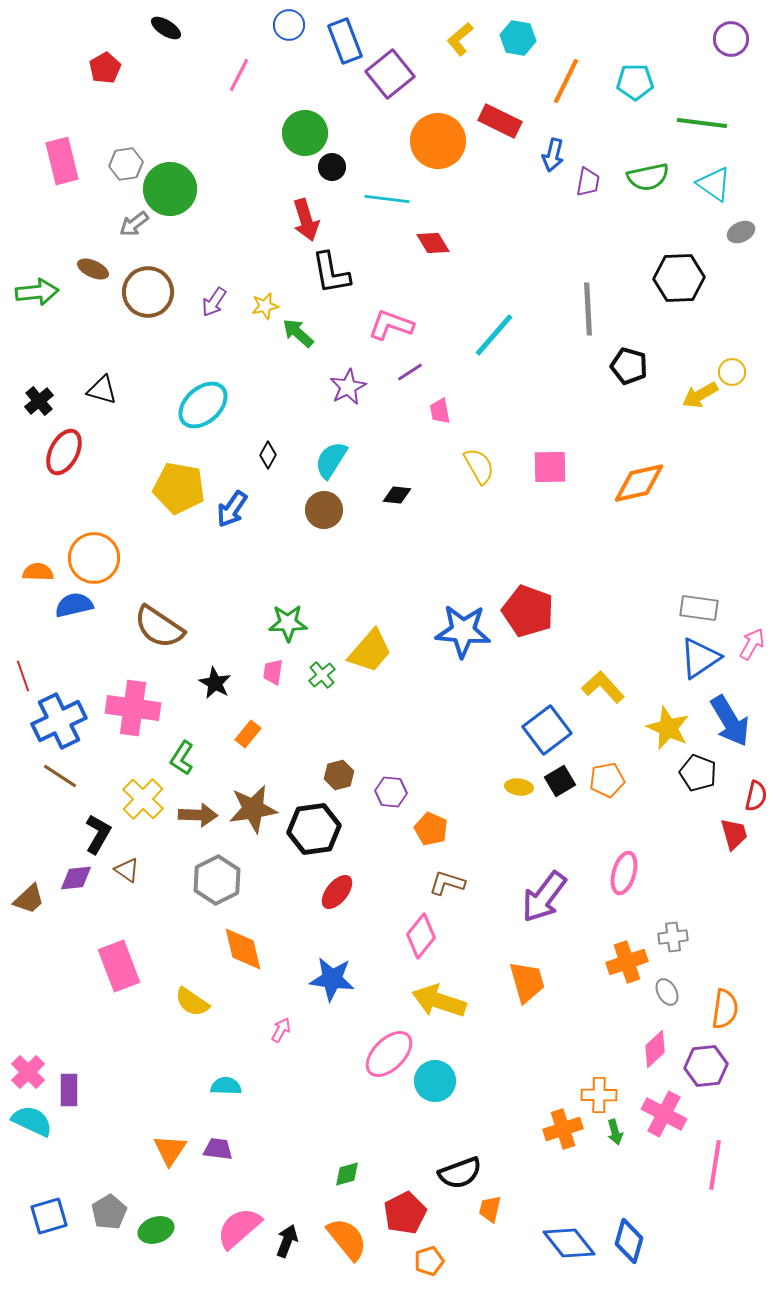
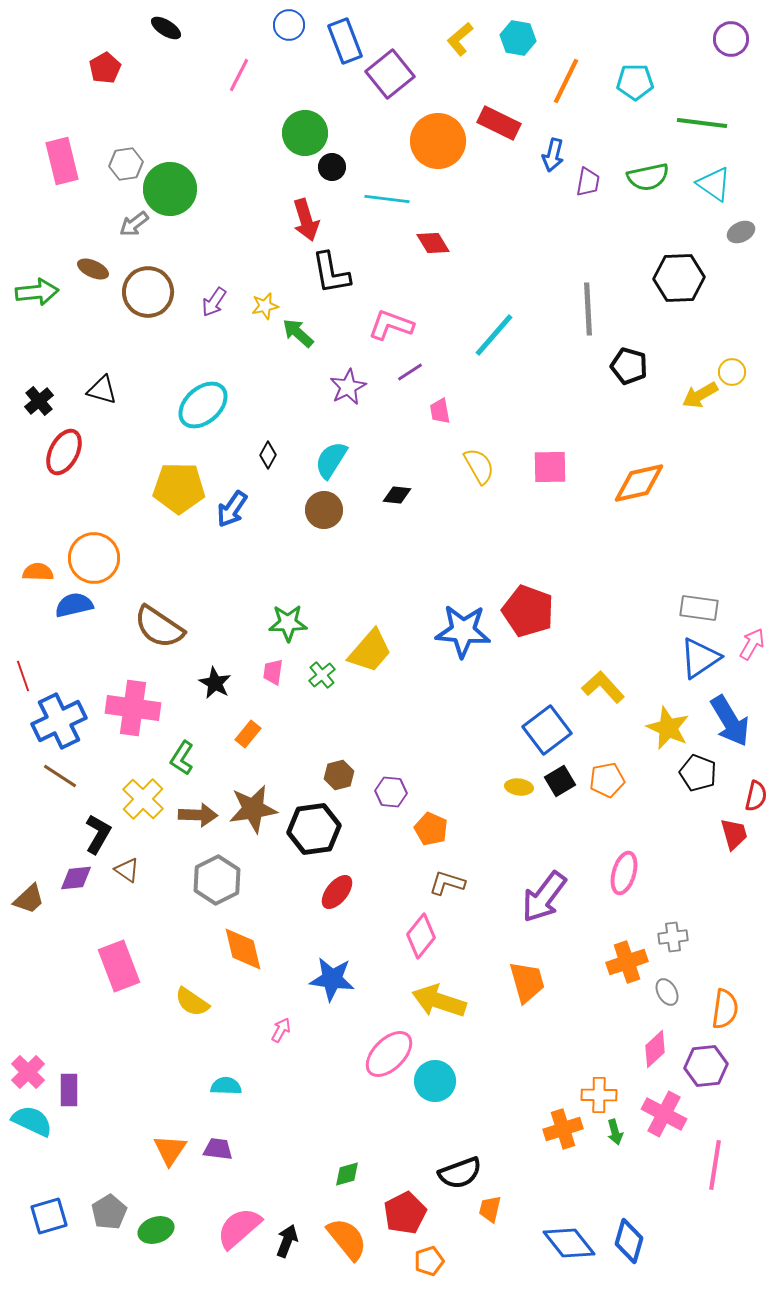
red rectangle at (500, 121): moved 1 px left, 2 px down
yellow pentagon at (179, 488): rotated 9 degrees counterclockwise
